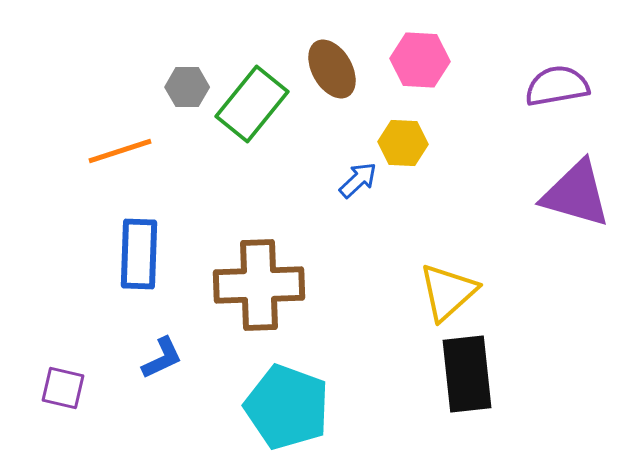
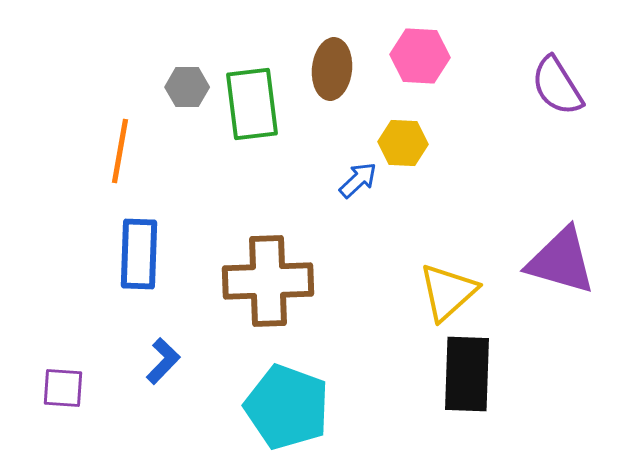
pink hexagon: moved 4 px up
brown ellipse: rotated 36 degrees clockwise
purple semicircle: rotated 112 degrees counterclockwise
green rectangle: rotated 46 degrees counterclockwise
orange line: rotated 62 degrees counterclockwise
purple triangle: moved 15 px left, 67 px down
brown cross: moved 9 px right, 4 px up
blue L-shape: moved 1 px right, 3 px down; rotated 21 degrees counterclockwise
black rectangle: rotated 8 degrees clockwise
purple square: rotated 9 degrees counterclockwise
